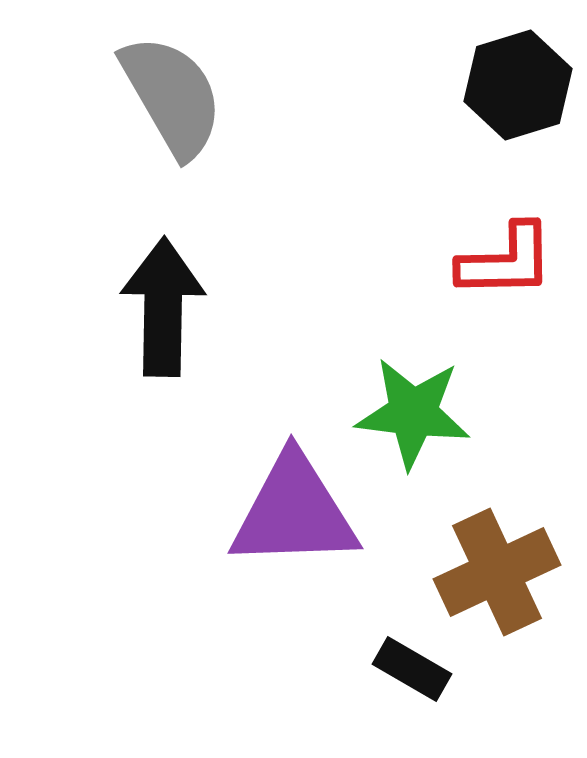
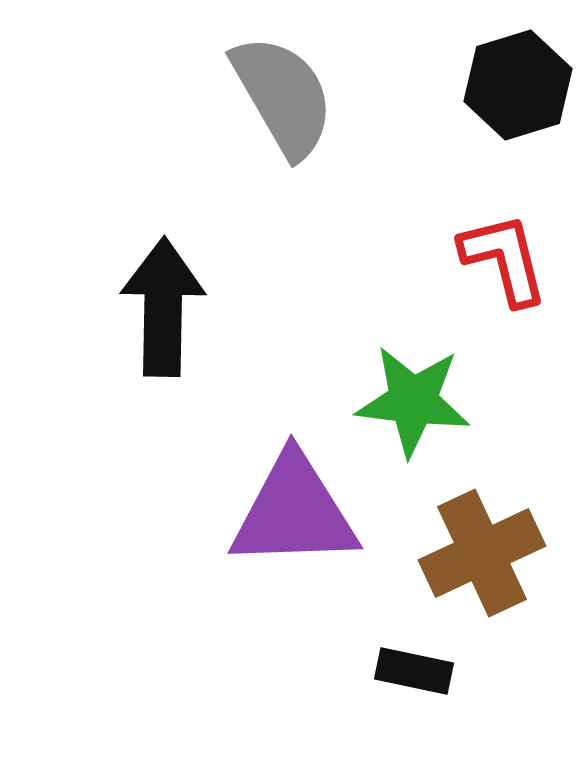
gray semicircle: moved 111 px right
red L-shape: moved 2 px left, 2 px up; rotated 103 degrees counterclockwise
green star: moved 12 px up
brown cross: moved 15 px left, 19 px up
black rectangle: moved 2 px right, 2 px down; rotated 18 degrees counterclockwise
